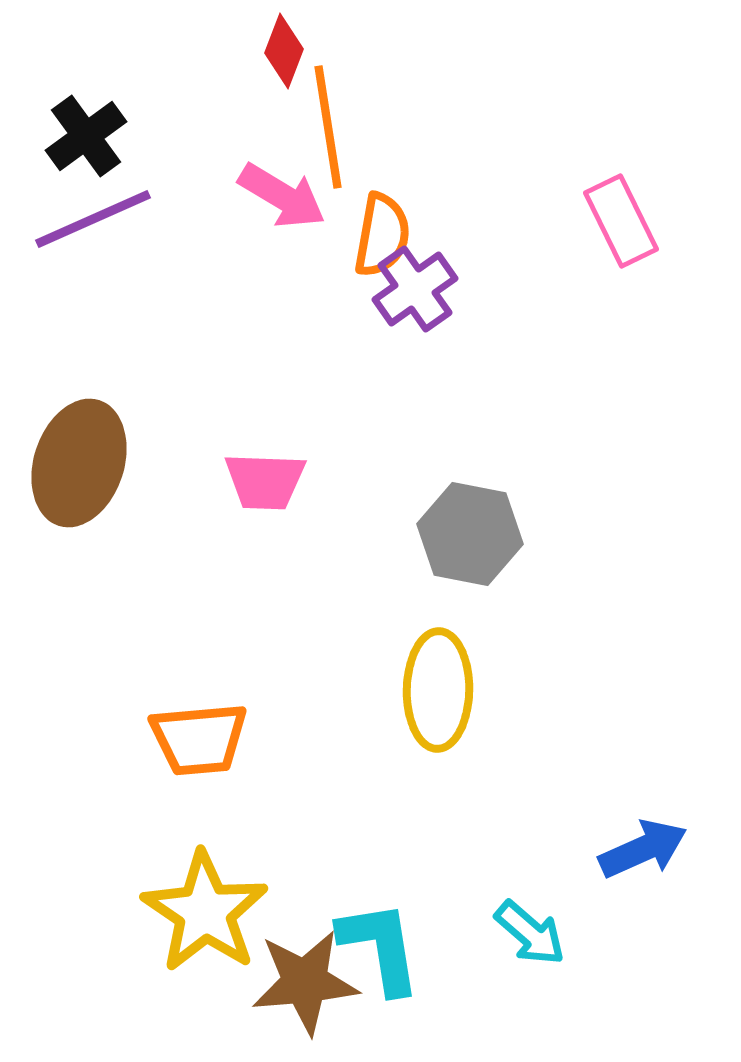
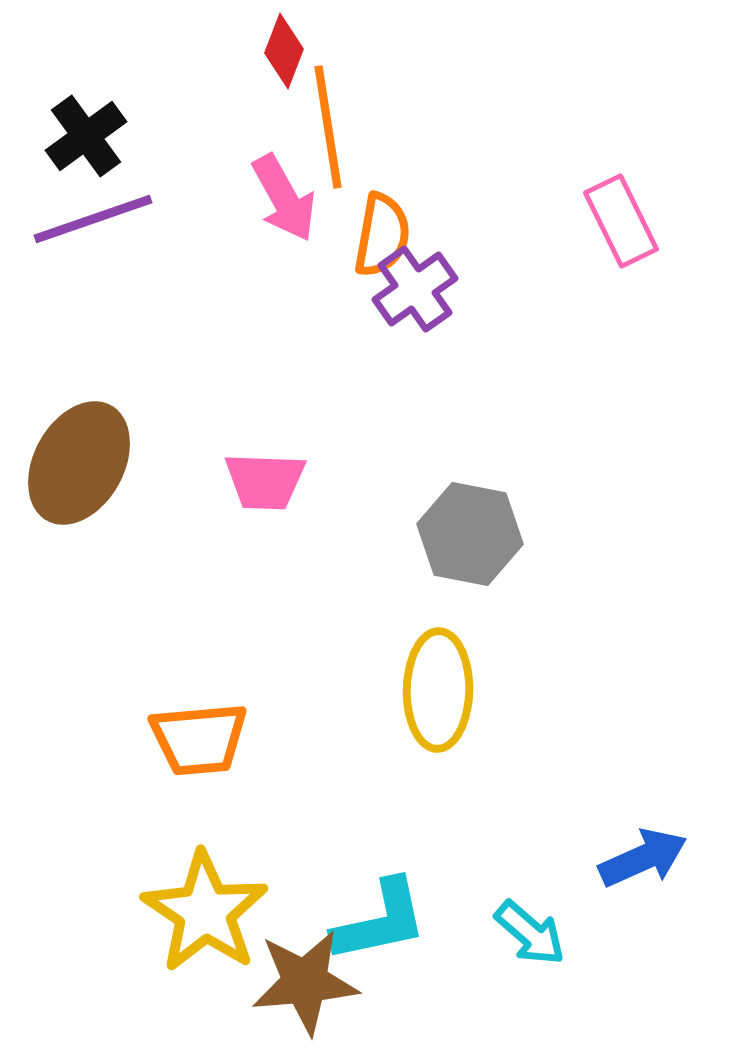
pink arrow: moved 2 px right, 2 px down; rotated 30 degrees clockwise
purple line: rotated 5 degrees clockwise
brown ellipse: rotated 11 degrees clockwise
blue arrow: moved 9 px down
cyan L-shape: moved 26 px up; rotated 87 degrees clockwise
